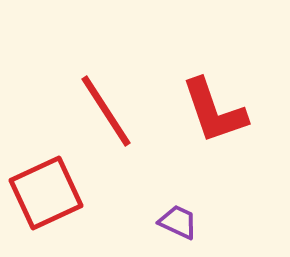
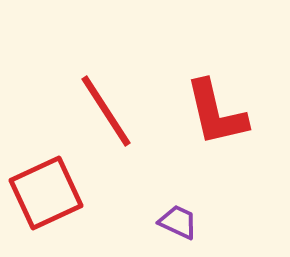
red L-shape: moved 2 px right, 2 px down; rotated 6 degrees clockwise
